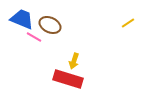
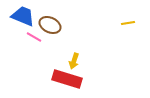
blue trapezoid: moved 1 px right, 3 px up
yellow line: rotated 24 degrees clockwise
red rectangle: moved 1 px left
